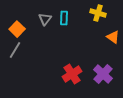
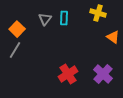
red cross: moved 4 px left
